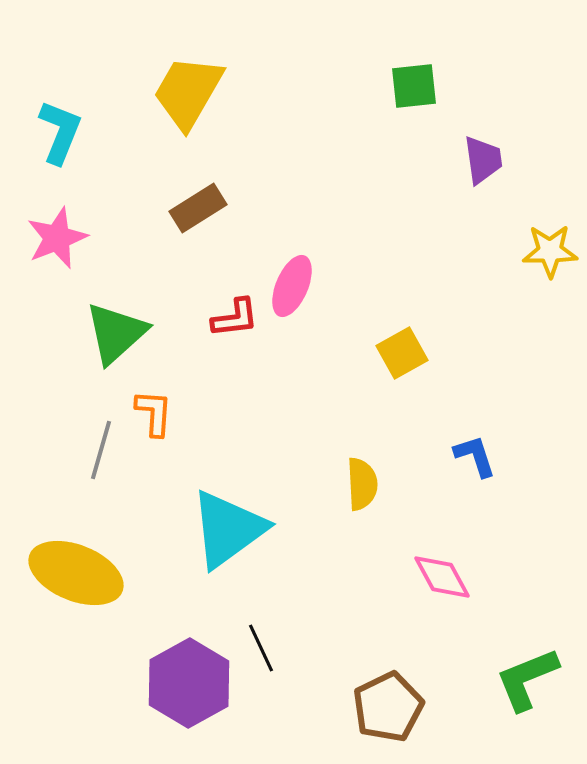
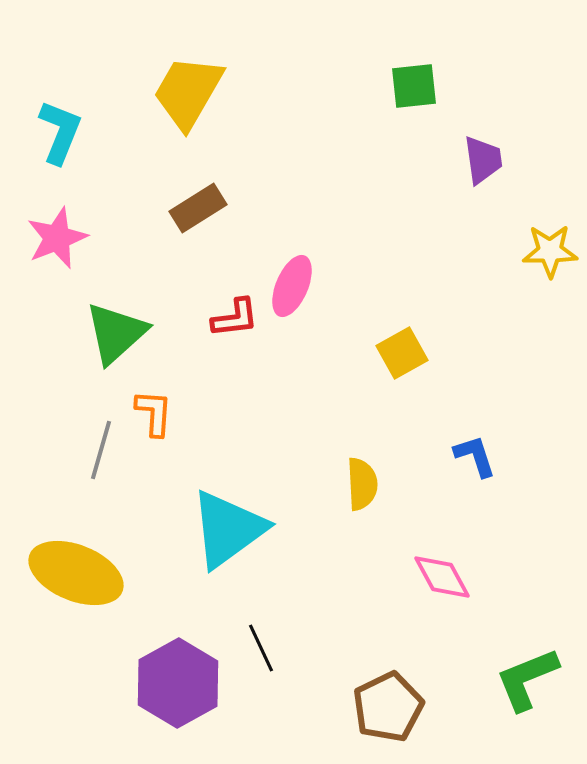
purple hexagon: moved 11 px left
